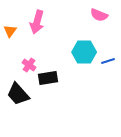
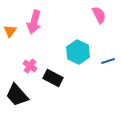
pink semicircle: rotated 138 degrees counterclockwise
pink arrow: moved 3 px left
cyan hexagon: moved 6 px left; rotated 25 degrees clockwise
pink cross: moved 1 px right, 1 px down
black rectangle: moved 5 px right; rotated 36 degrees clockwise
black trapezoid: moved 1 px left, 1 px down
